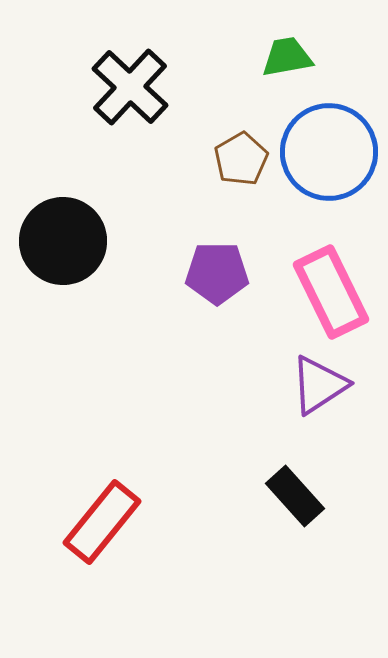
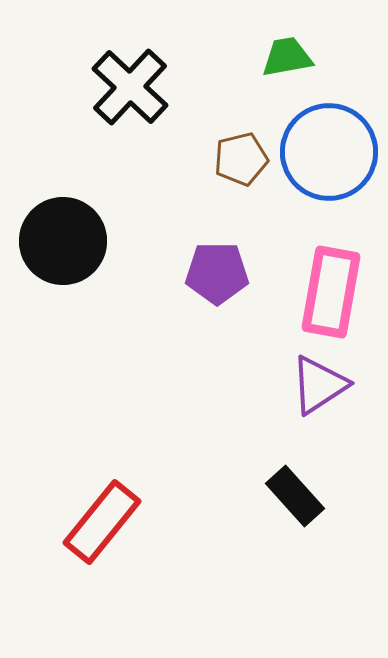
brown pentagon: rotated 16 degrees clockwise
pink rectangle: rotated 36 degrees clockwise
